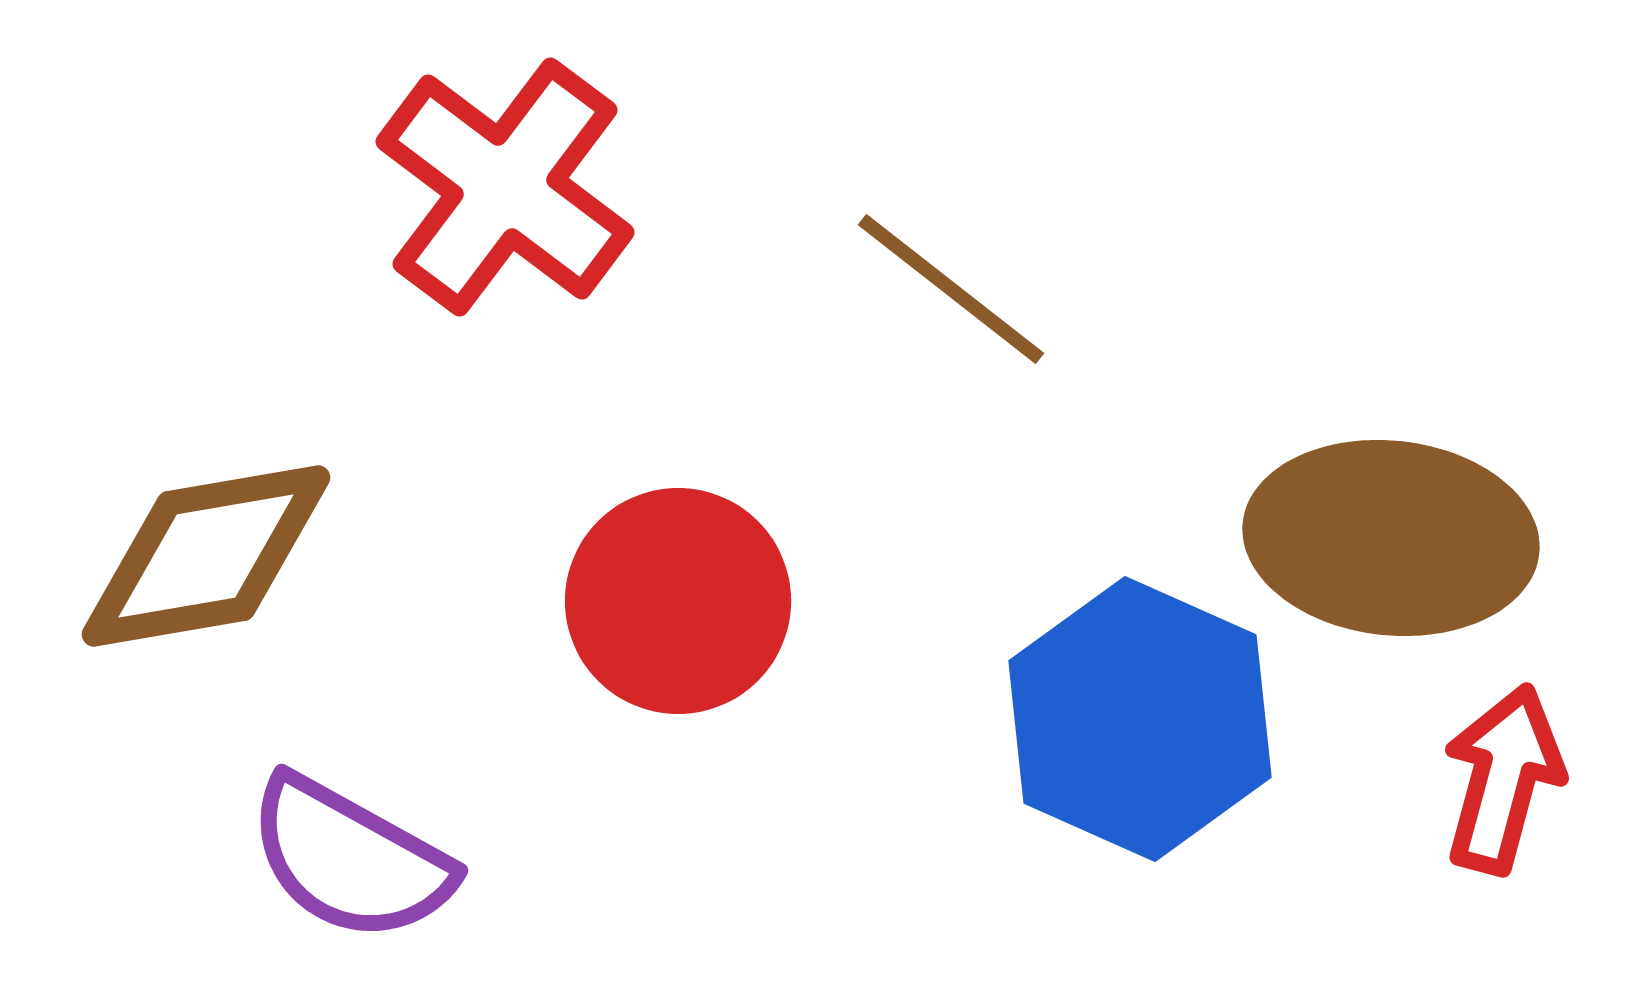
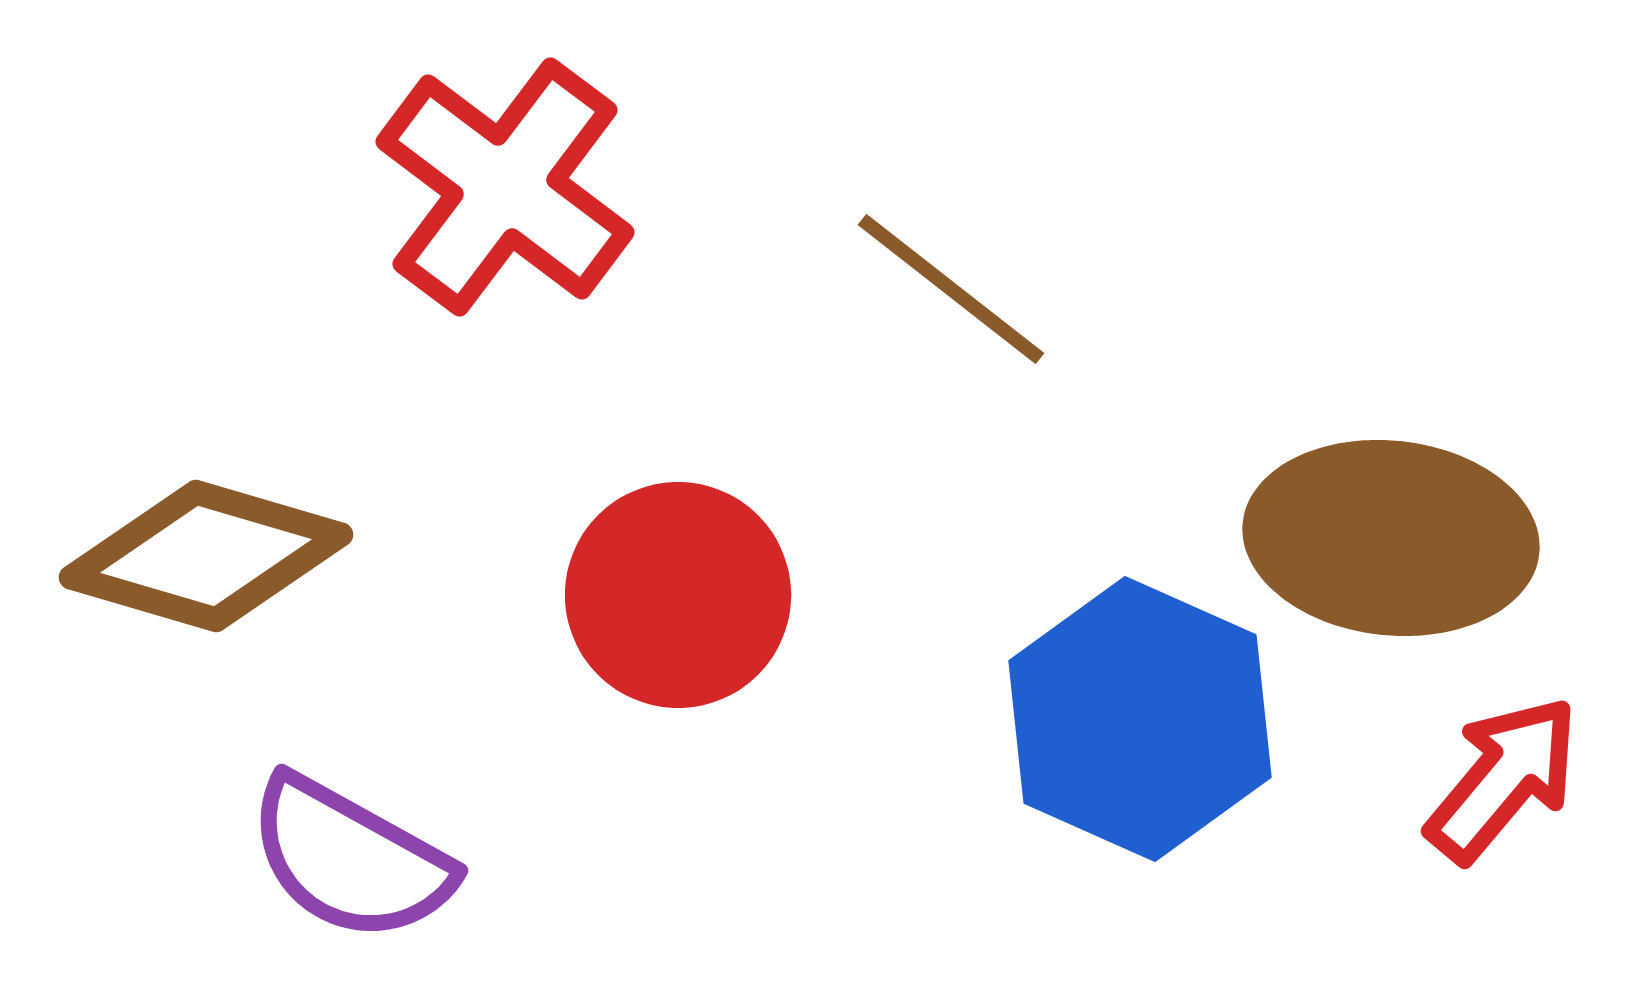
brown diamond: rotated 26 degrees clockwise
red circle: moved 6 px up
red arrow: rotated 25 degrees clockwise
